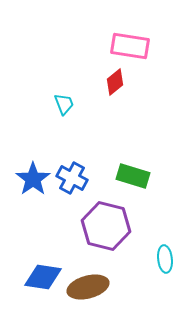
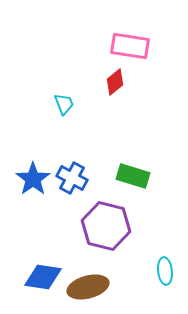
cyan ellipse: moved 12 px down
